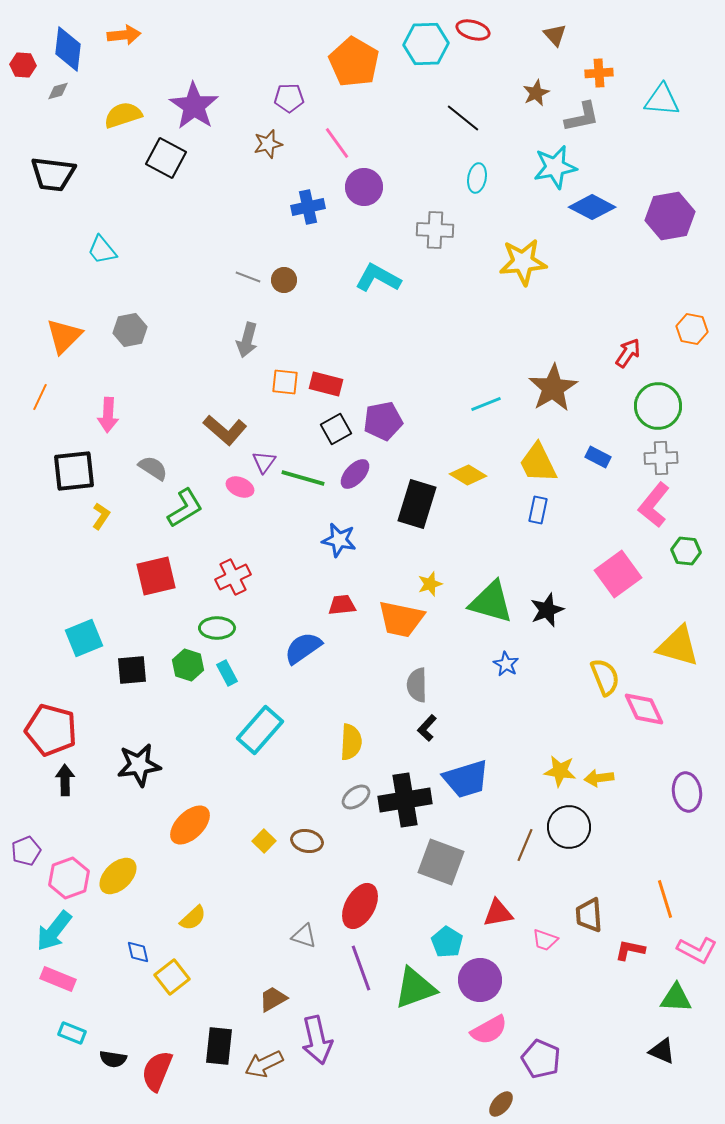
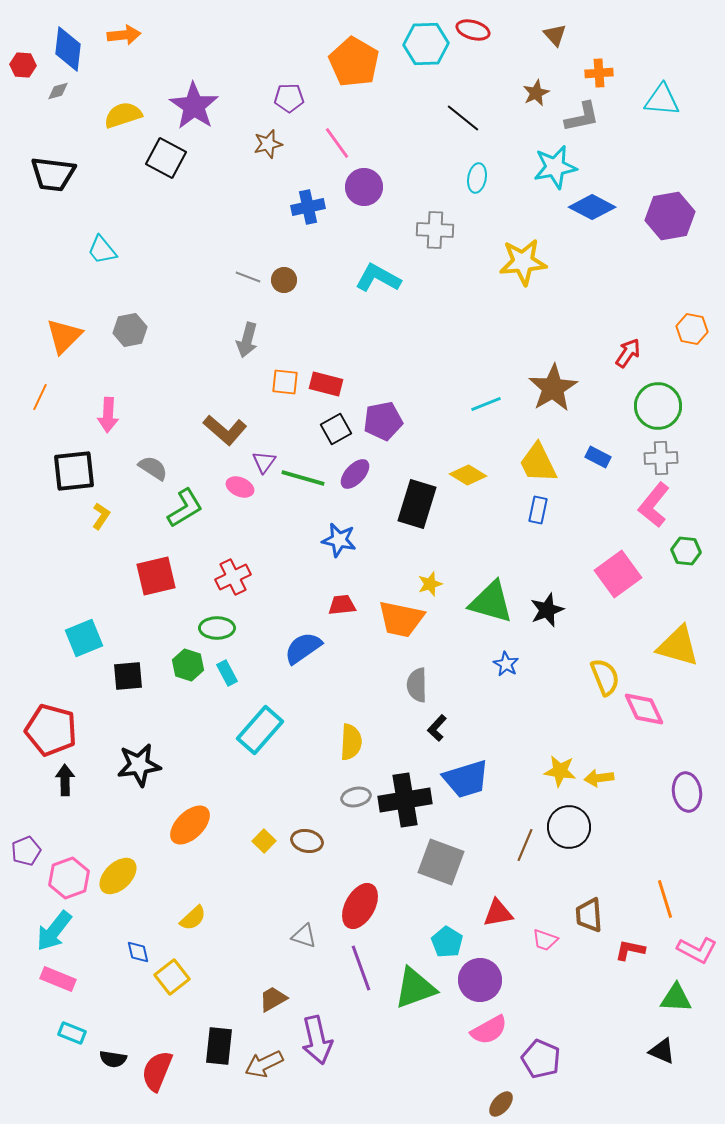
black square at (132, 670): moved 4 px left, 6 px down
black L-shape at (427, 728): moved 10 px right
gray ellipse at (356, 797): rotated 24 degrees clockwise
